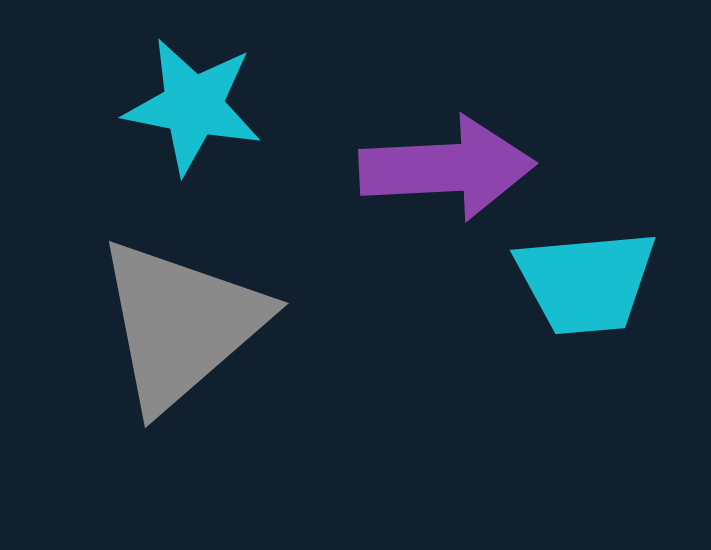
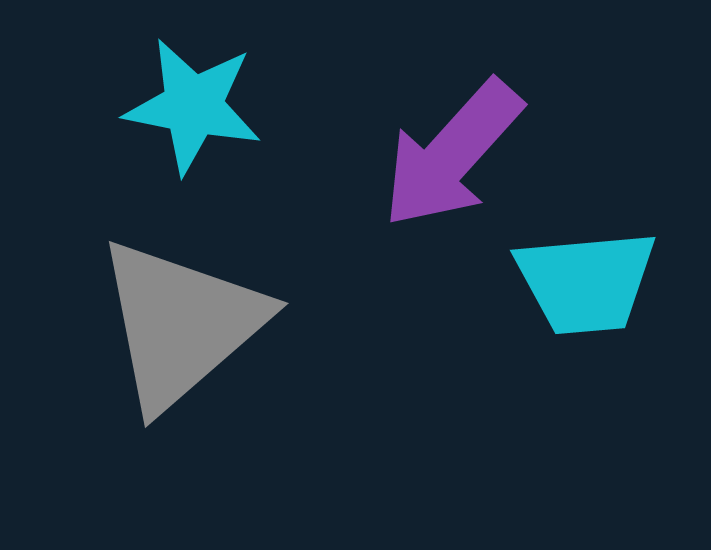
purple arrow: moved 5 px right, 14 px up; rotated 135 degrees clockwise
